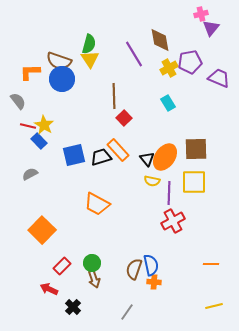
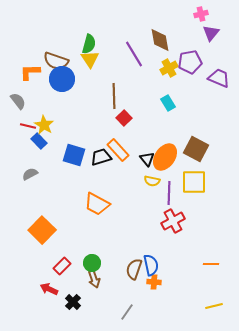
purple triangle at (211, 28): moved 5 px down
brown semicircle at (59, 61): moved 3 px left
brown square at (196, 149): rotated 30 degrees clockwise
blue square at (74, 155): rotated 30 degrees clockwise
black cross at (73, 307): moved 5 px up
